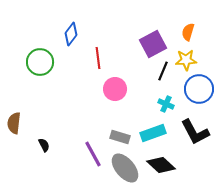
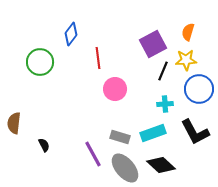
cyan cross: moved 1 px left; rotated 28 degrees counterclockwise
